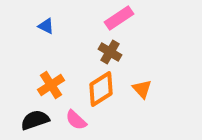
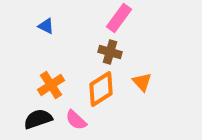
pink rectangle: rotated 20 degrees counterclockwise
brown cross: rotated 15 degrees counterclockwise
orange triangle: moved 7 px up
black semicircle: moved 3 px right, 1 px up
